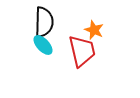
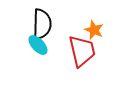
black semicircle: moved 2 px left, 2 px down
cyan ellipse: moved 5 px left
